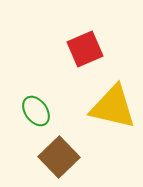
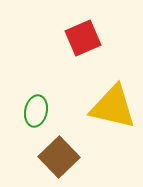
red square: moved 2 px left, 11 px up
green ellipse: rotated 48 degrees clockwise
